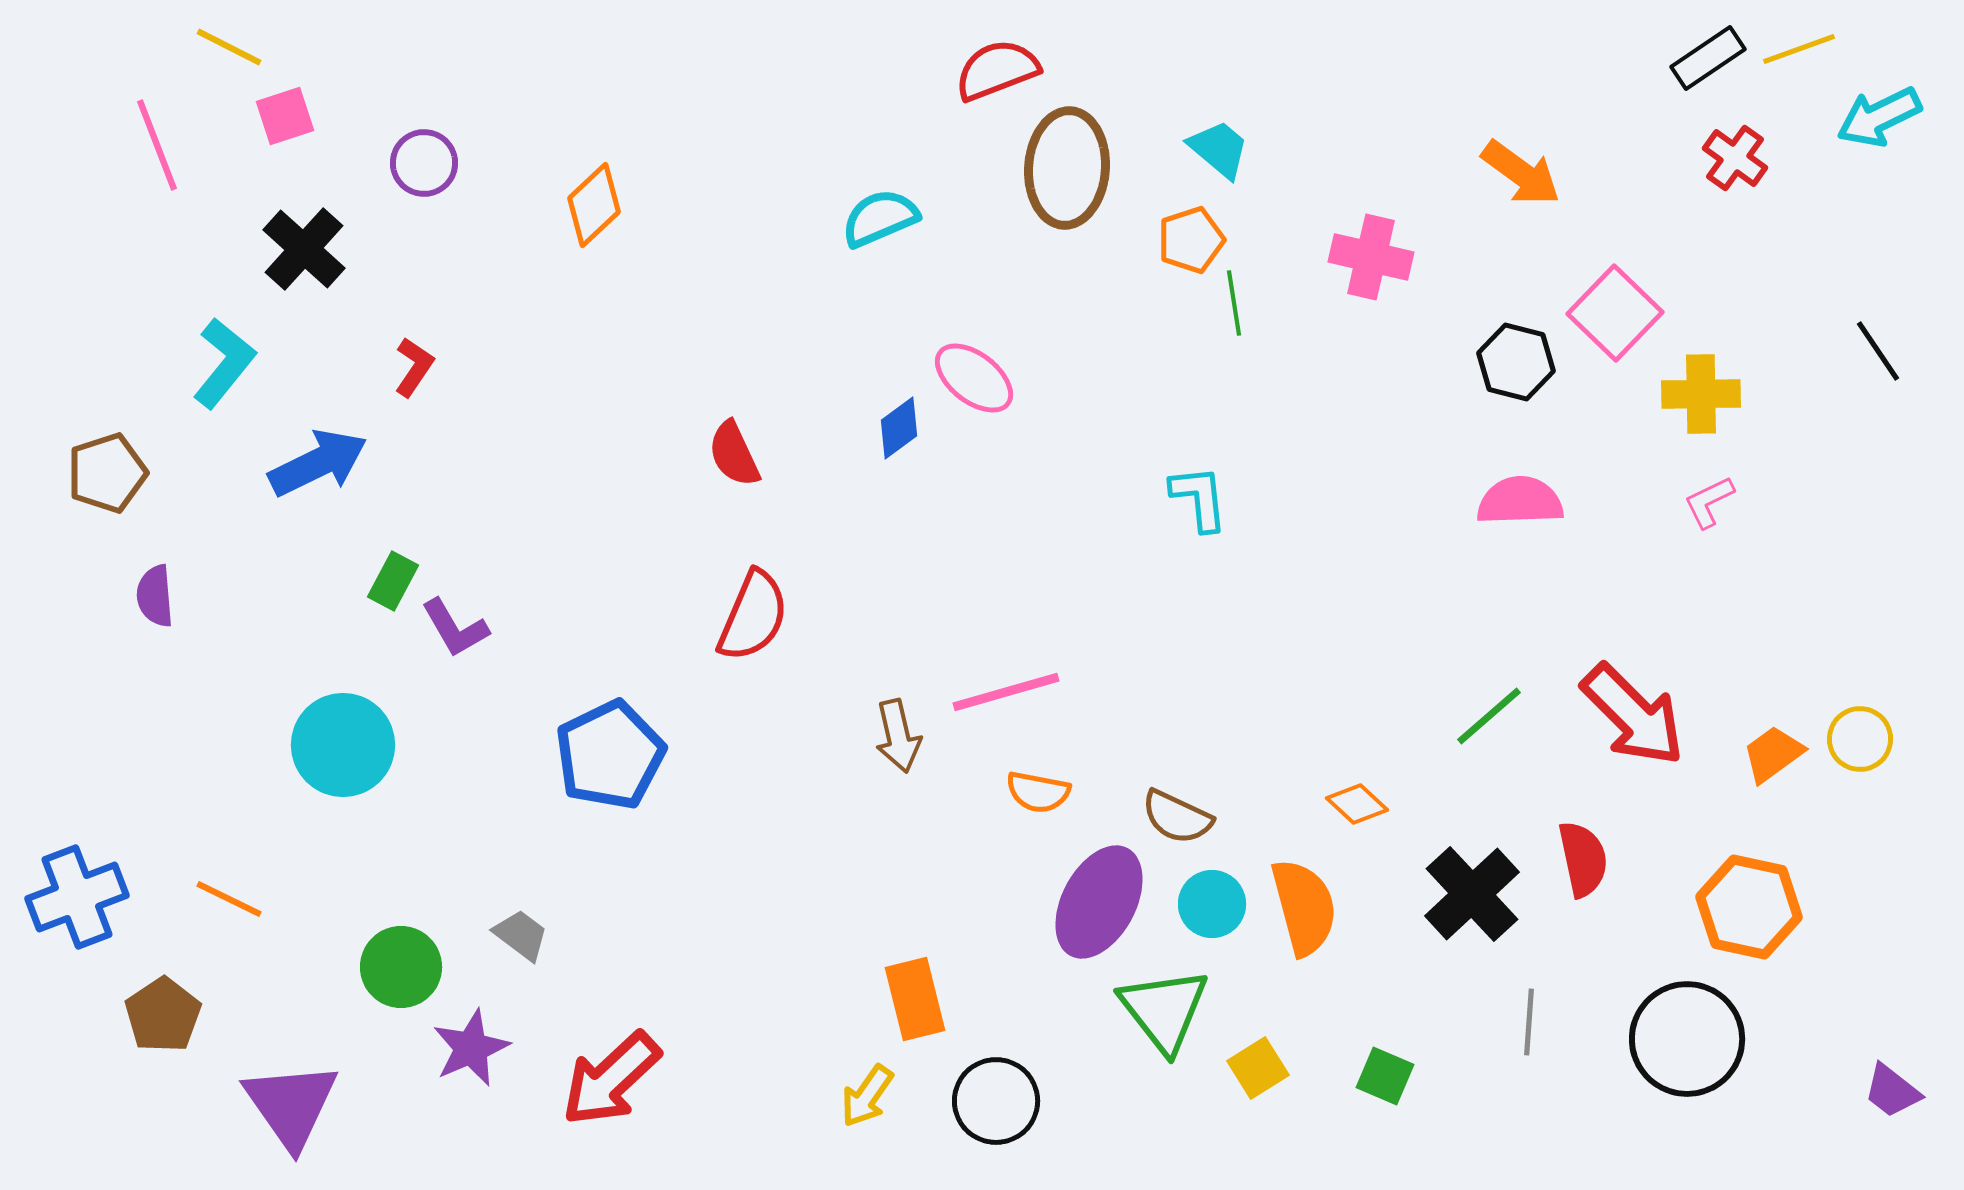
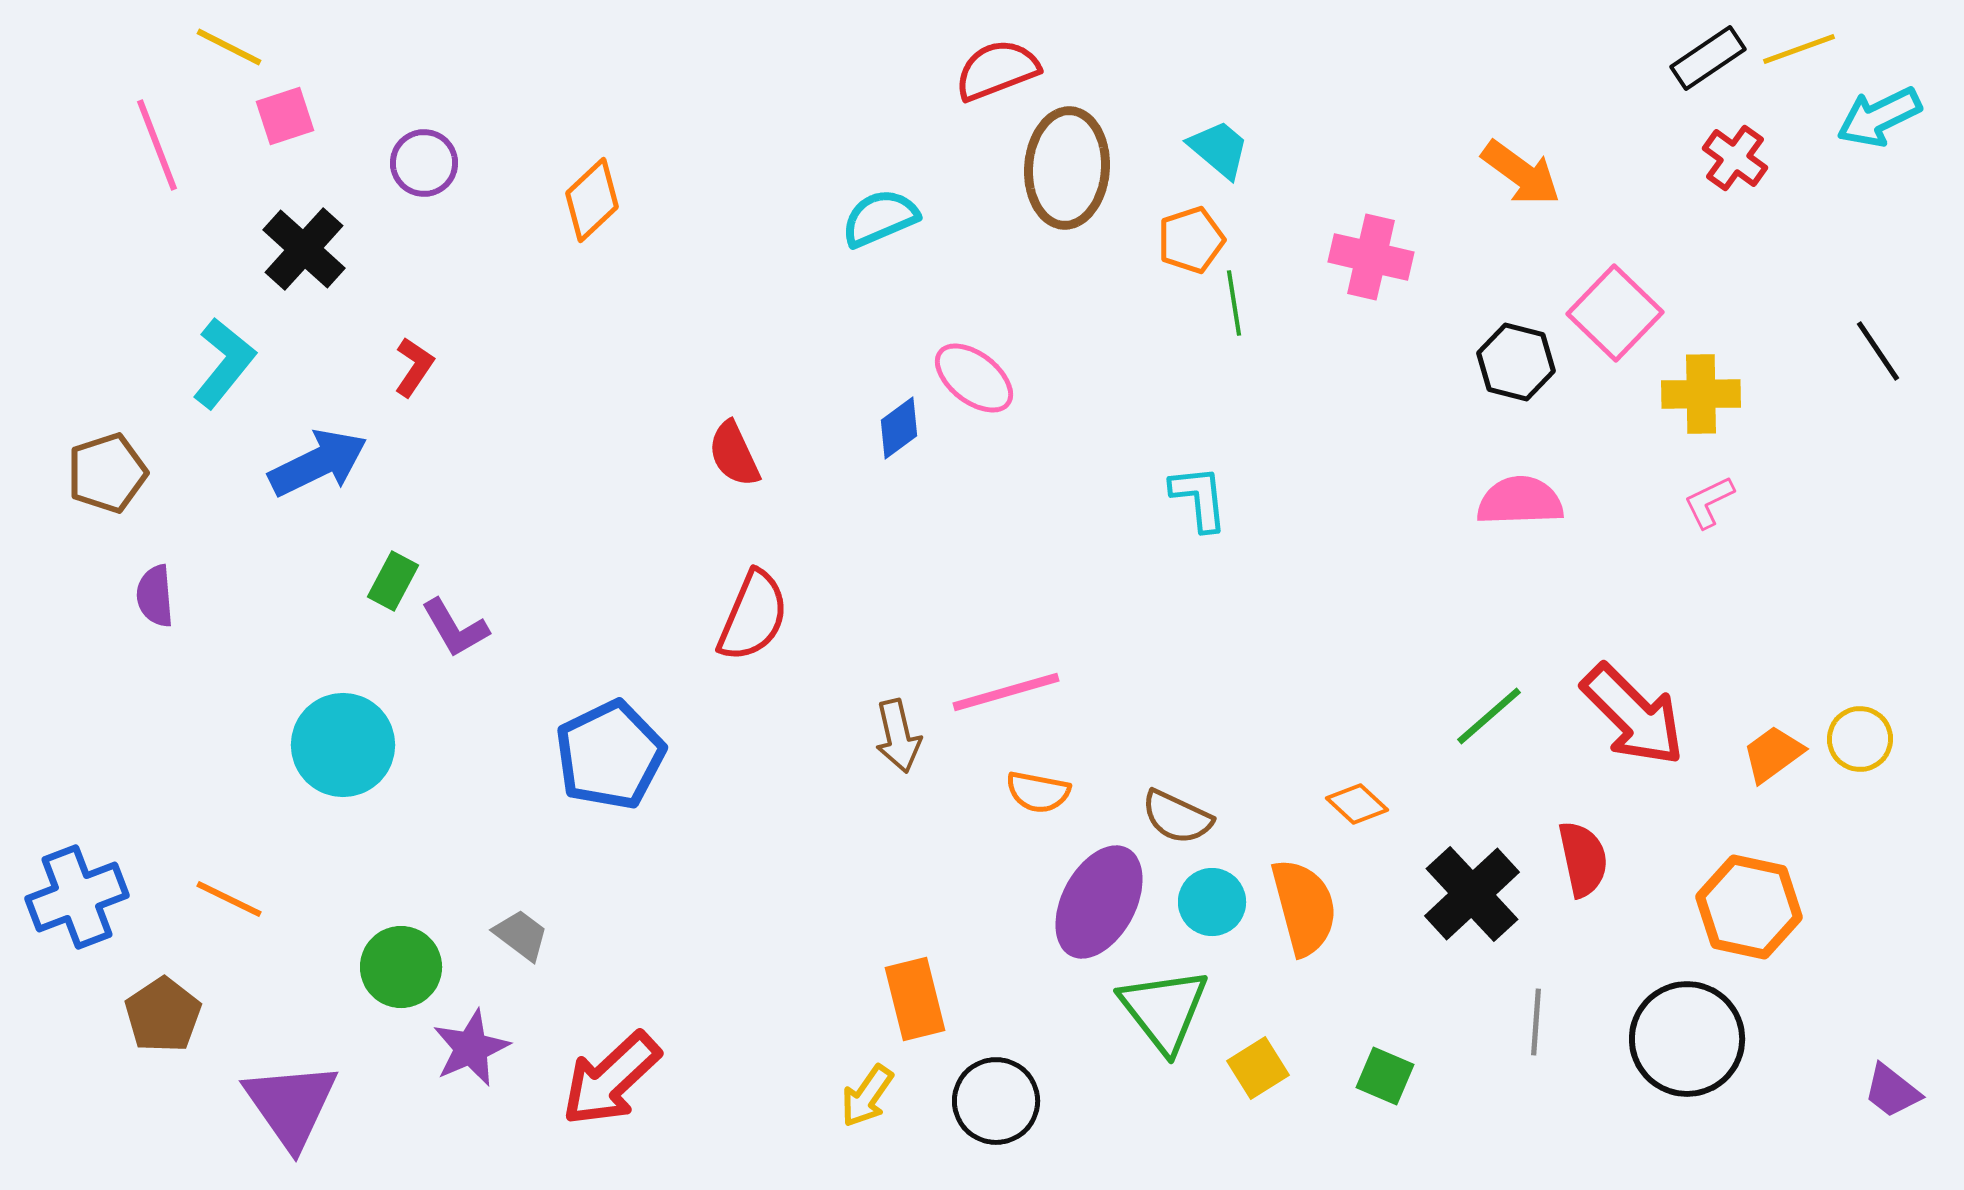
orange diamond at (594, 205): moved 2 px left, 5 px up
cyan circle at (1212, 904): moved 2 px up
gray line at (1529, 1022): moved 7 px right
